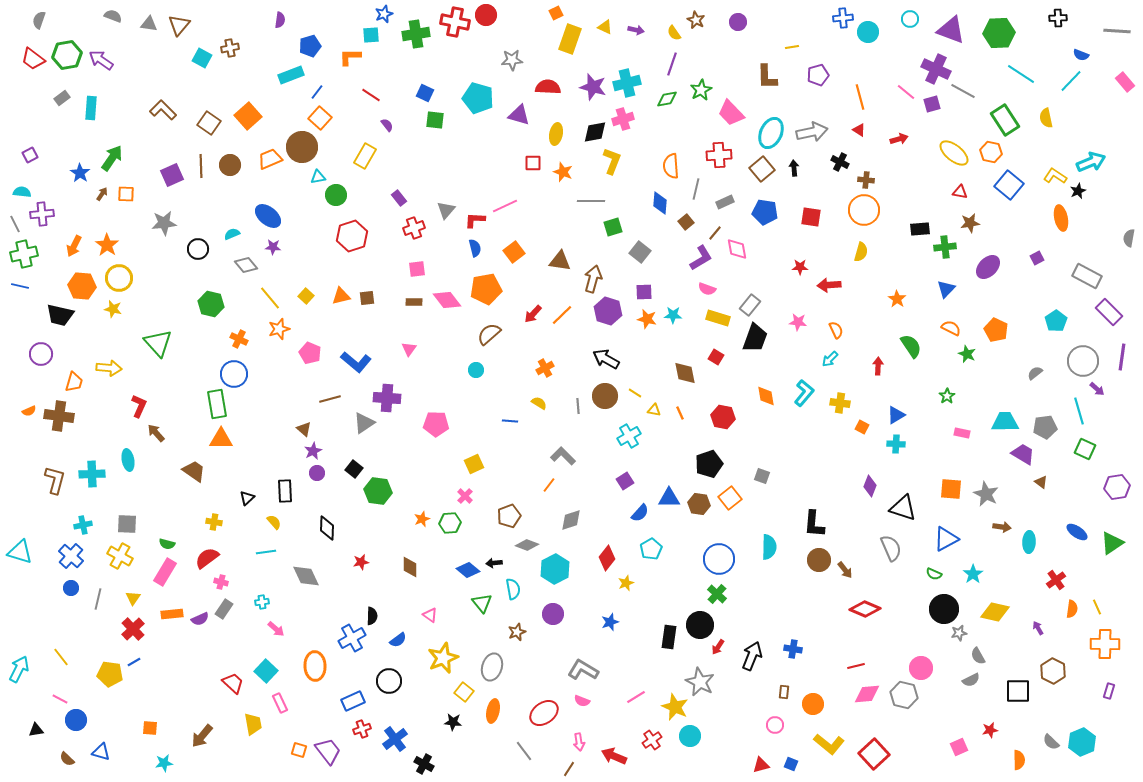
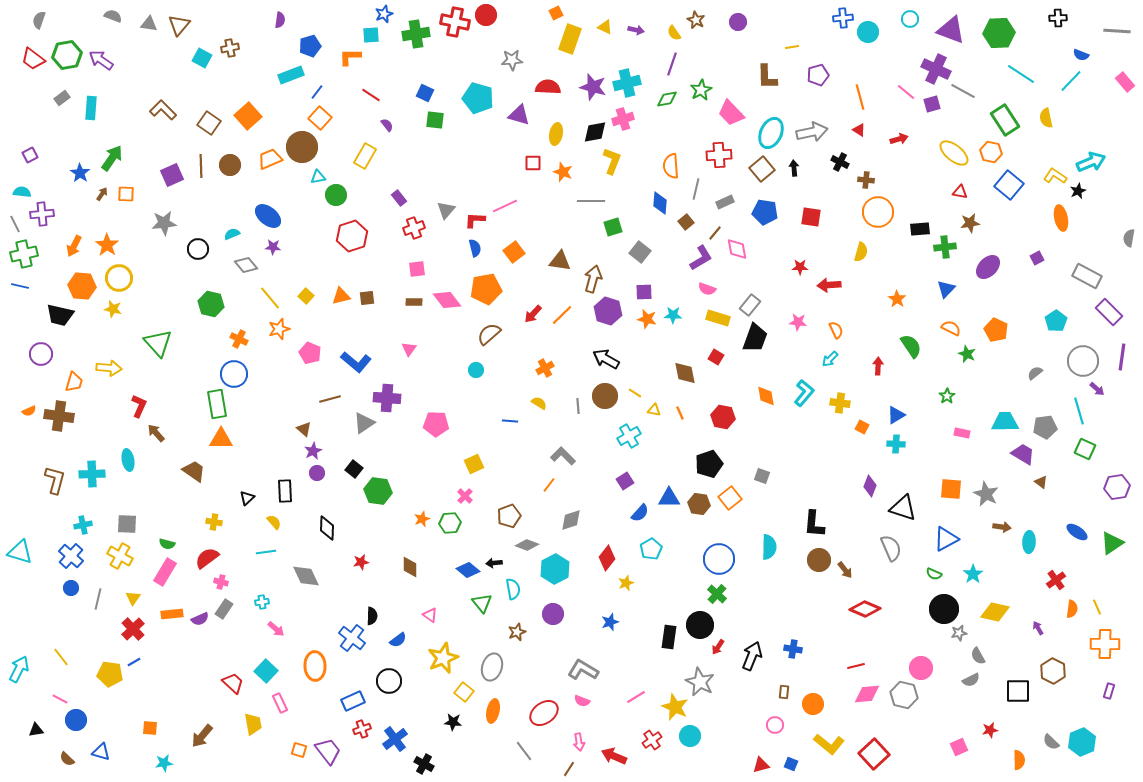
orange circle at (864, 210): moved 14 px right, 2 px down
blue cross at (352, 638): rotated 24 degrees counterclockwise
